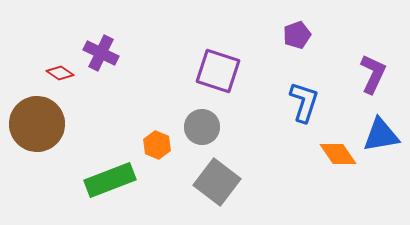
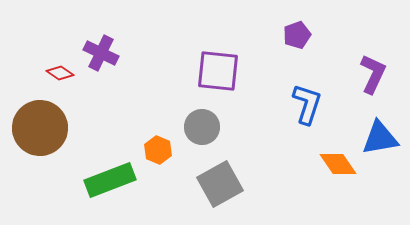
purple square: rotated 12 degrees counterclockwise
blue L-shape: moved 3 px right, 2 px down
brown circle: moved 3 px right, 4 px down
blue triangle: moved 1 px left, 3 px down
orange hexagon: moved 1 px right, 5 px down
orange diamond: moved 10 px down
gray square: moved 3 px right, 2 px down; rotated 24 degrees clockwise
